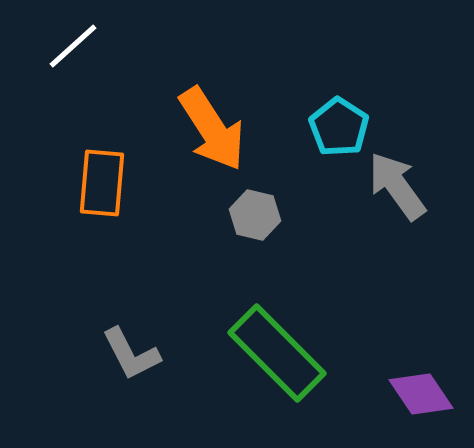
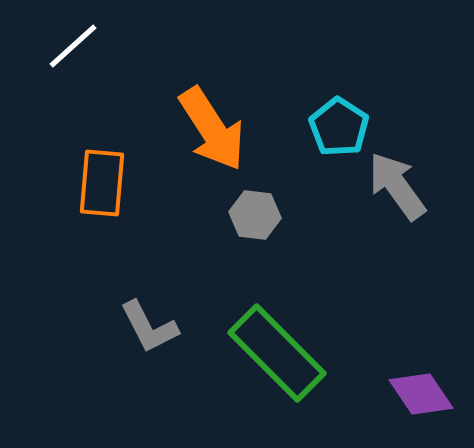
gray hexagon: rotated 6 degrees counterclockwise
gray L-shape: moved 18 px right, 27 px up
